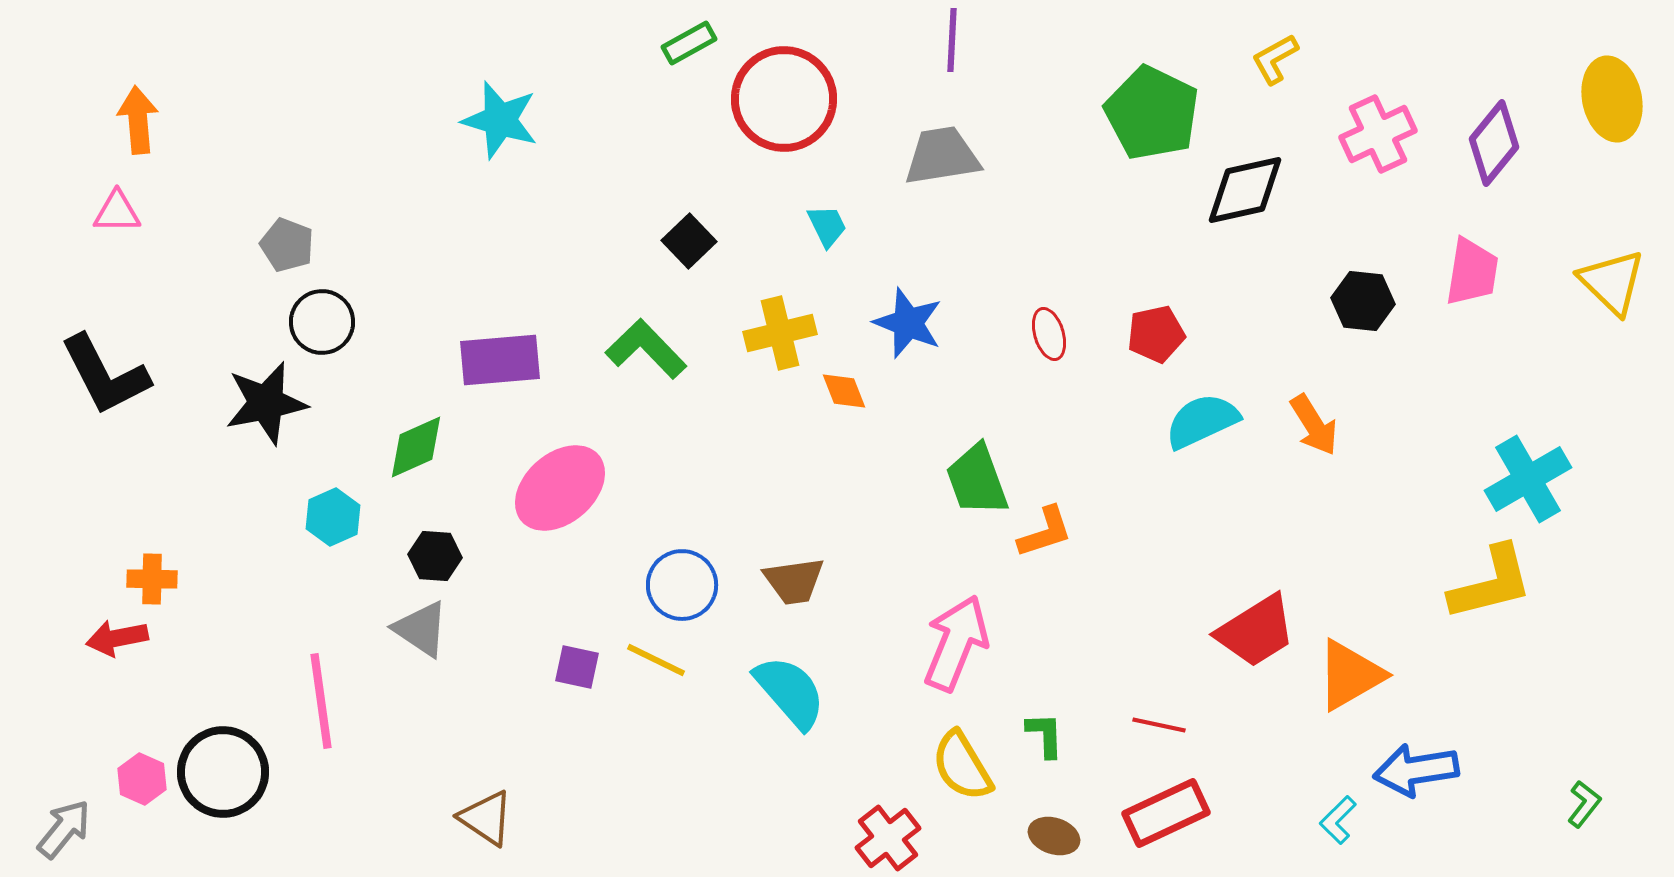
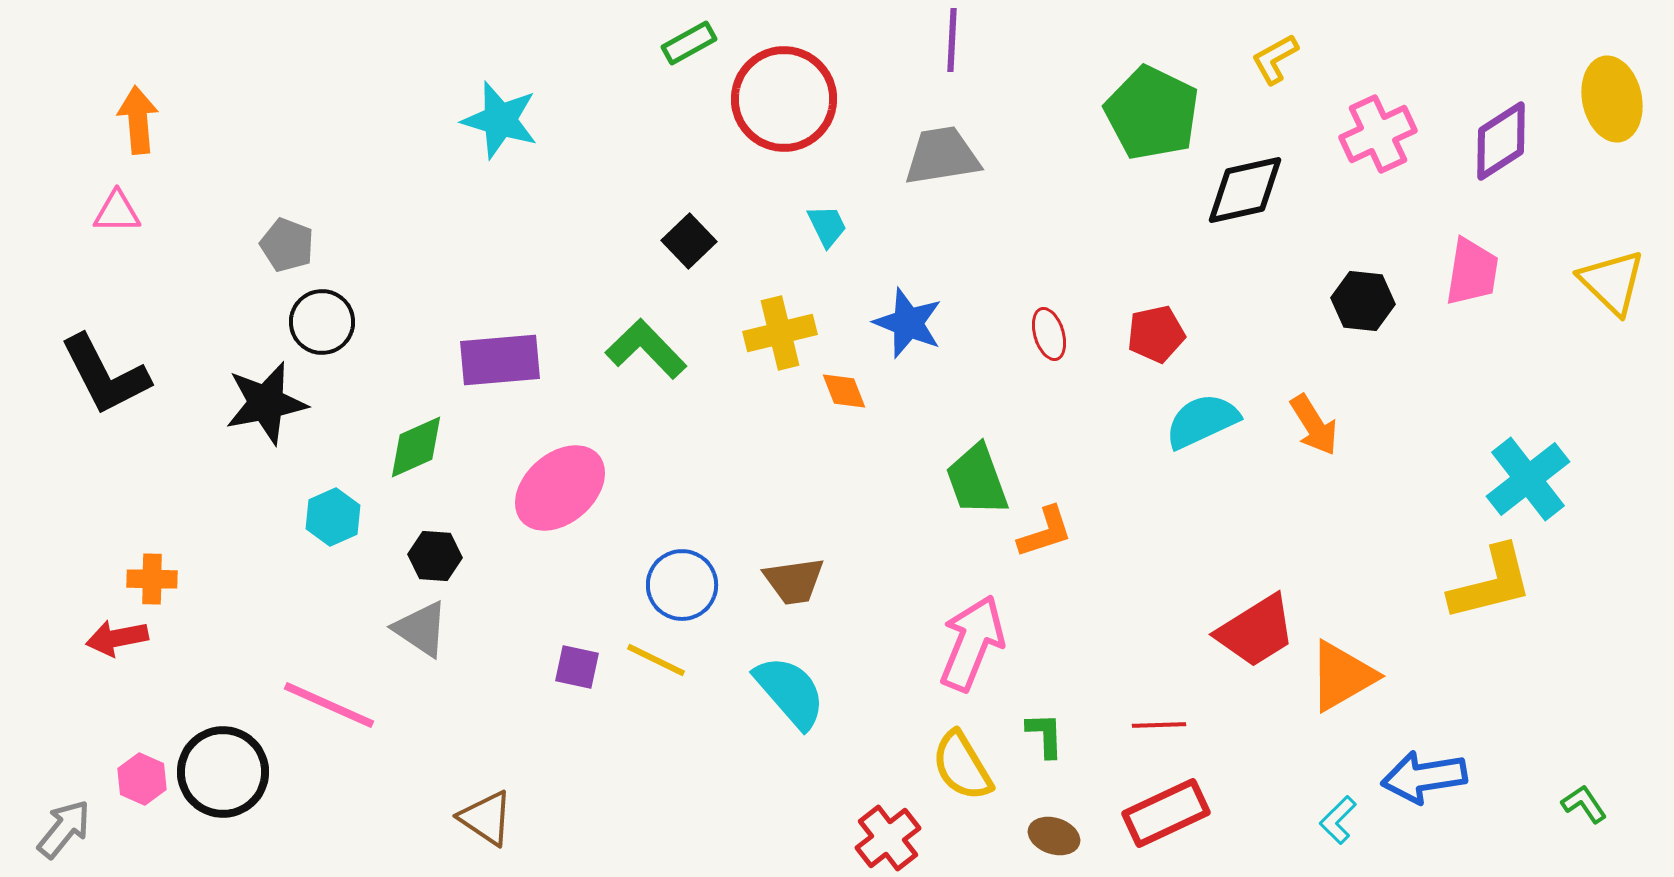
purple diamond at (1494, 143): moved 7 px right, 2 px up; rotated 18 degrees clockwise
cyan cross at (1528, 479): rotated 8 degrees counterclockwise
pink arrow at (956, 643): moved 16 px right
orange triangle at (1350, 675): moved 8 px left, 1 px down
pink line at (321, 701): moved 8 px right, 4 px down; rotated 58 degrees counterclockwise
red line at (1159, 725): rotated 14 degrees counterclockwise
blue arrow at (1416, 770): moved 8 px right, 7 px down
green L-shape at (1584, 804): rotated 72 degrees counterclockwise
